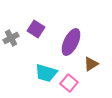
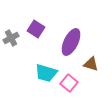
brown triangle: rotated 49 degrees clockwise
